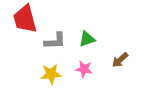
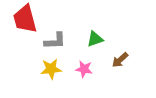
green triangle: moved 8 px right
yellow star: moved 5 px up
